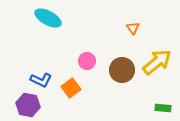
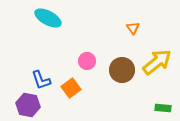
blue L-shape: rotated 45 degrees clockwise
